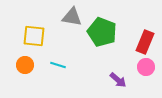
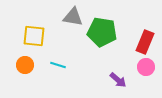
gray triangle: moved 1 px right
green pentagon: rotated 12 degrees counterclockwise
